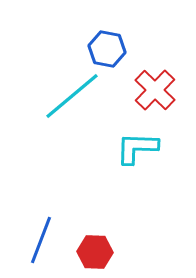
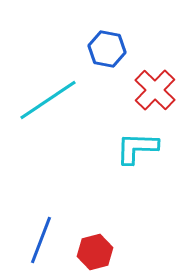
cyan line: moved 24 px left, 4 px down; rotated 6 degrees clockwise
red hexagon: rotated 16 degrees counterclockwise
